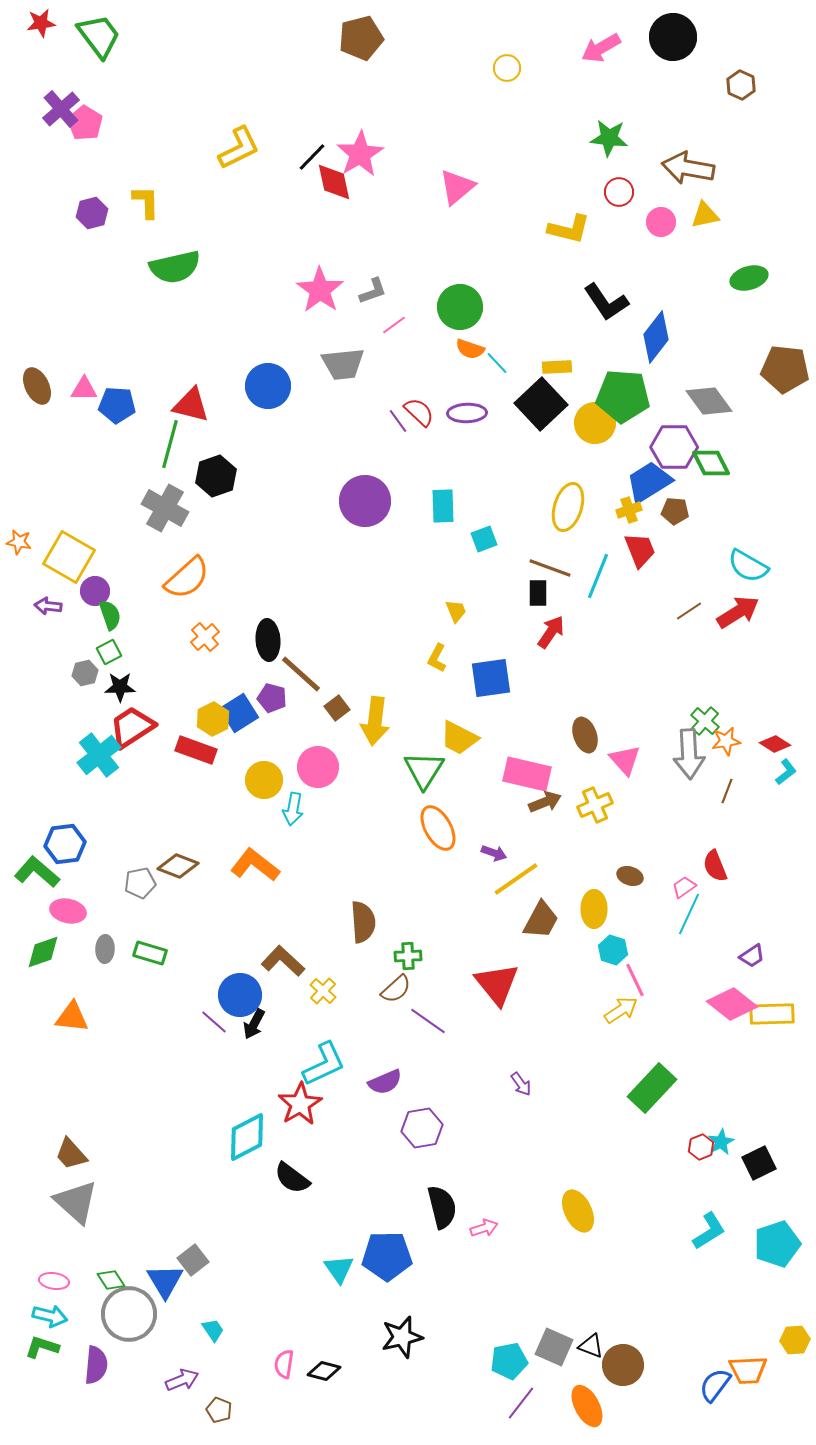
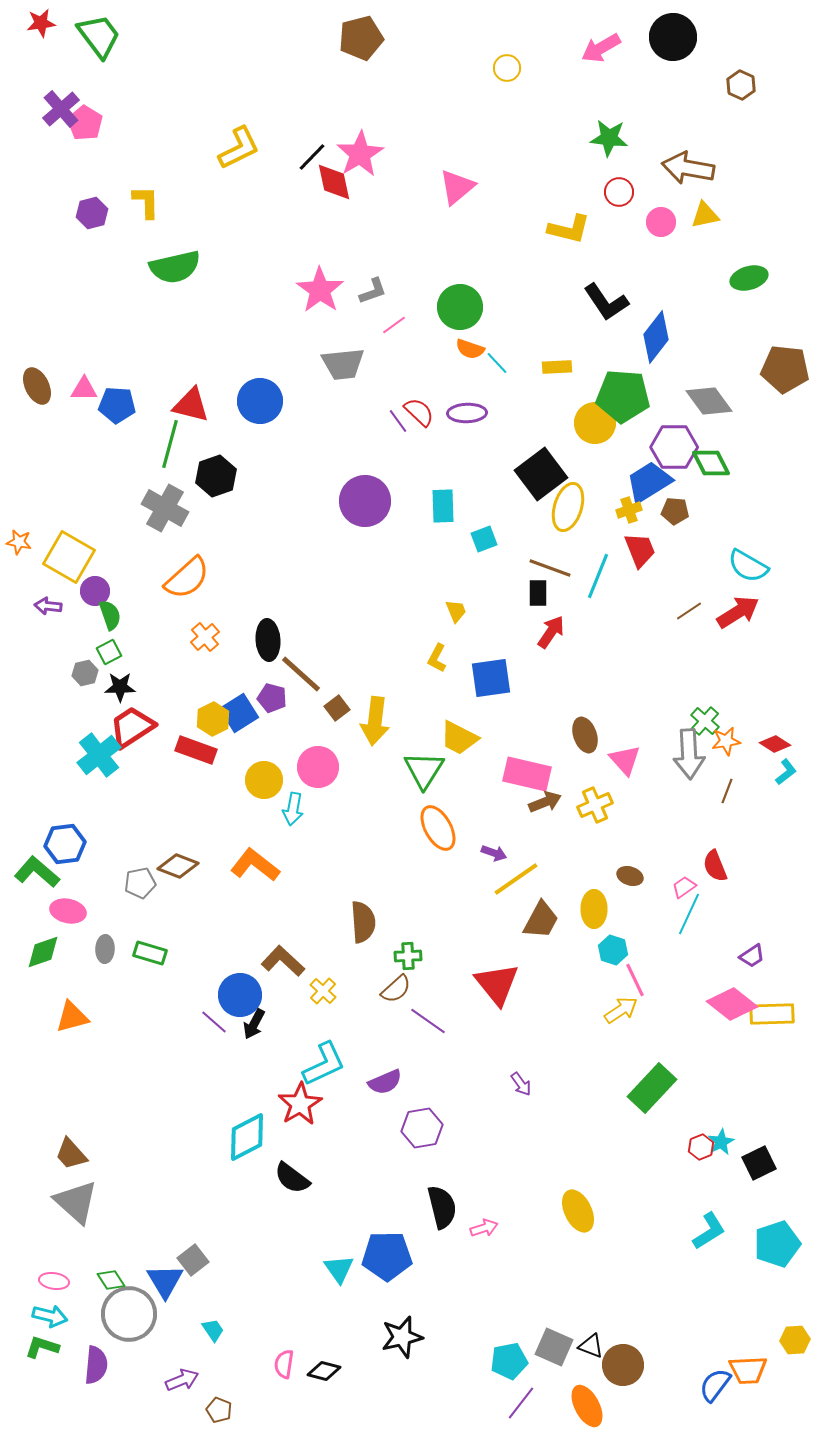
blue circle at (268, 386): moved 8 px left, 15 px down
black square at (541, 404): moved 70 px down; rotated 6 degrees clockwise
orange triangle at (72, 1017): rotated 21 degrees counterclockwise
